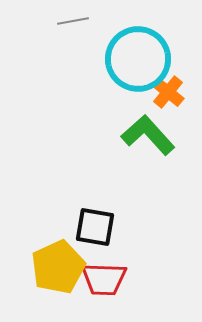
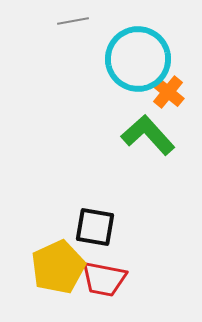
red trapezoid: rotated 9 degrees clockwise
